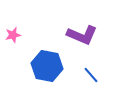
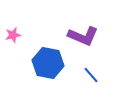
purple L-shape: moved 1 px right, 1 px down
blue hexagon: moved 1 px right, 3 px up
